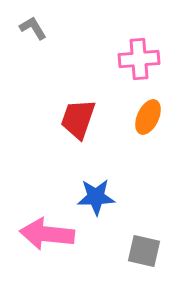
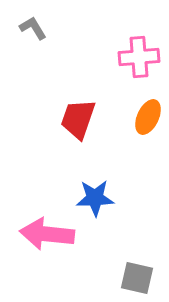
pink cross: moved 2 px up
blue star: moved 1 px left, 1 px down
gray square: moved 7 px left, 27 px down
